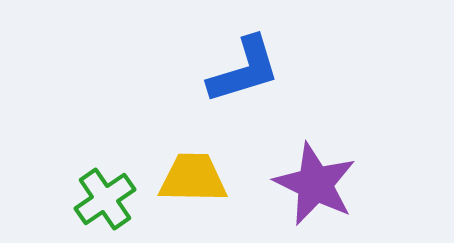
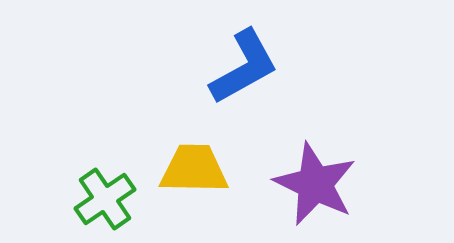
blue L-shape: moved 3 px up; rotated 12 degrees counterclockwise
yellow trapezoid: moved 1 px right, 9 px up
